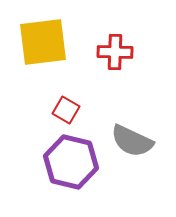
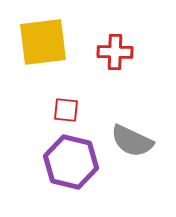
red square: rotated 24 degrees counterclockwise
